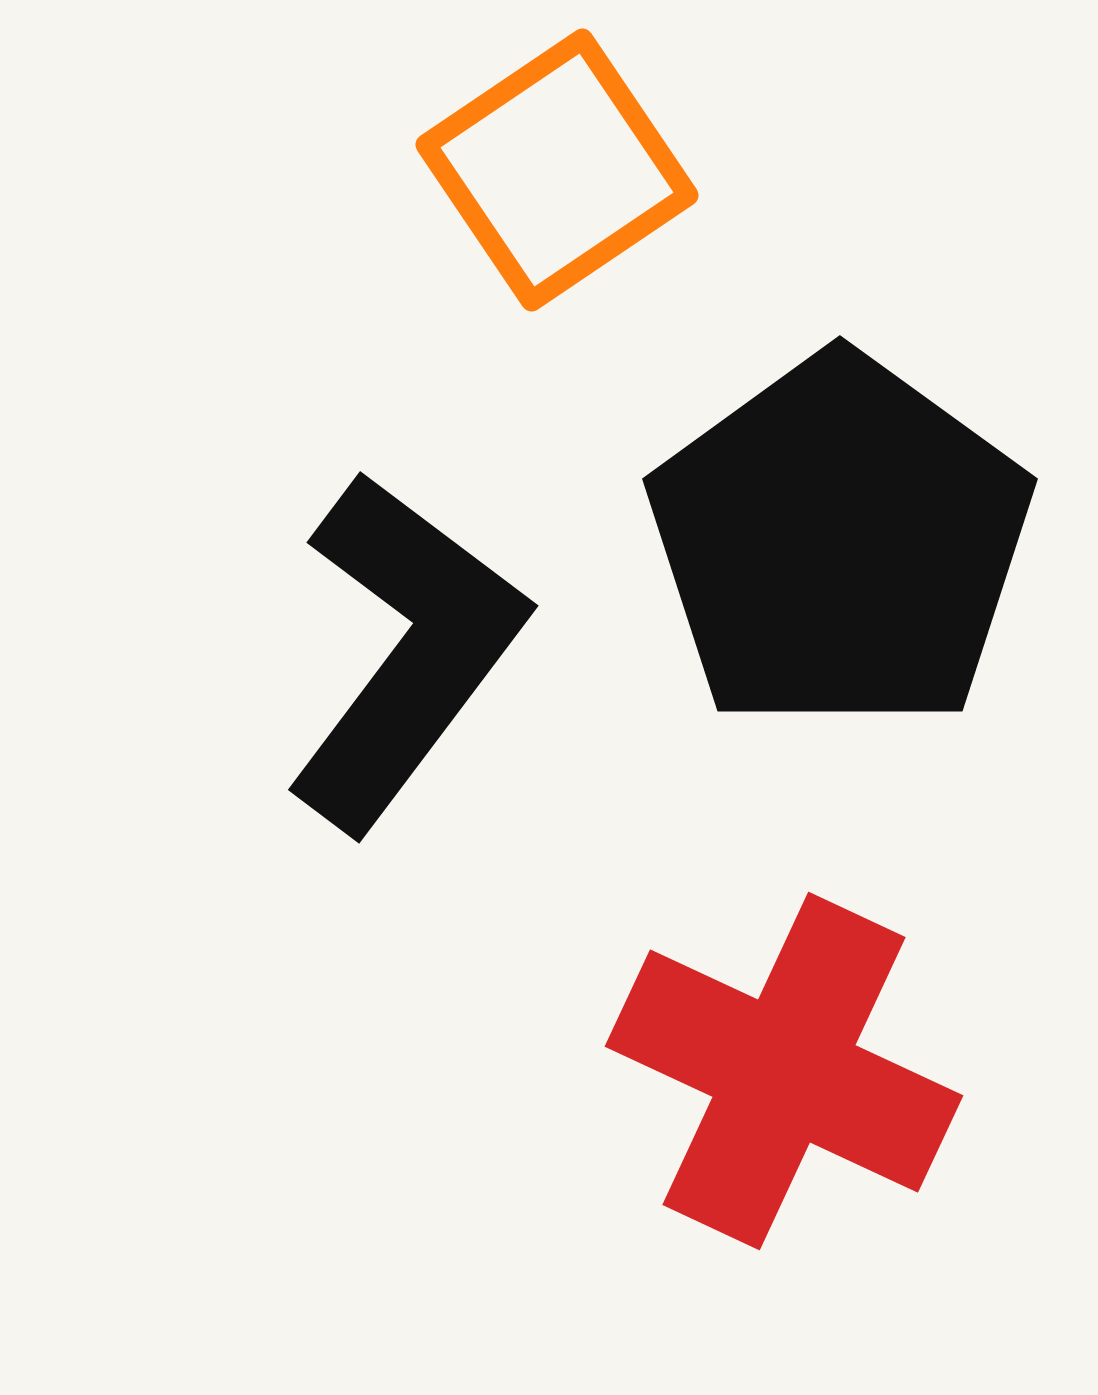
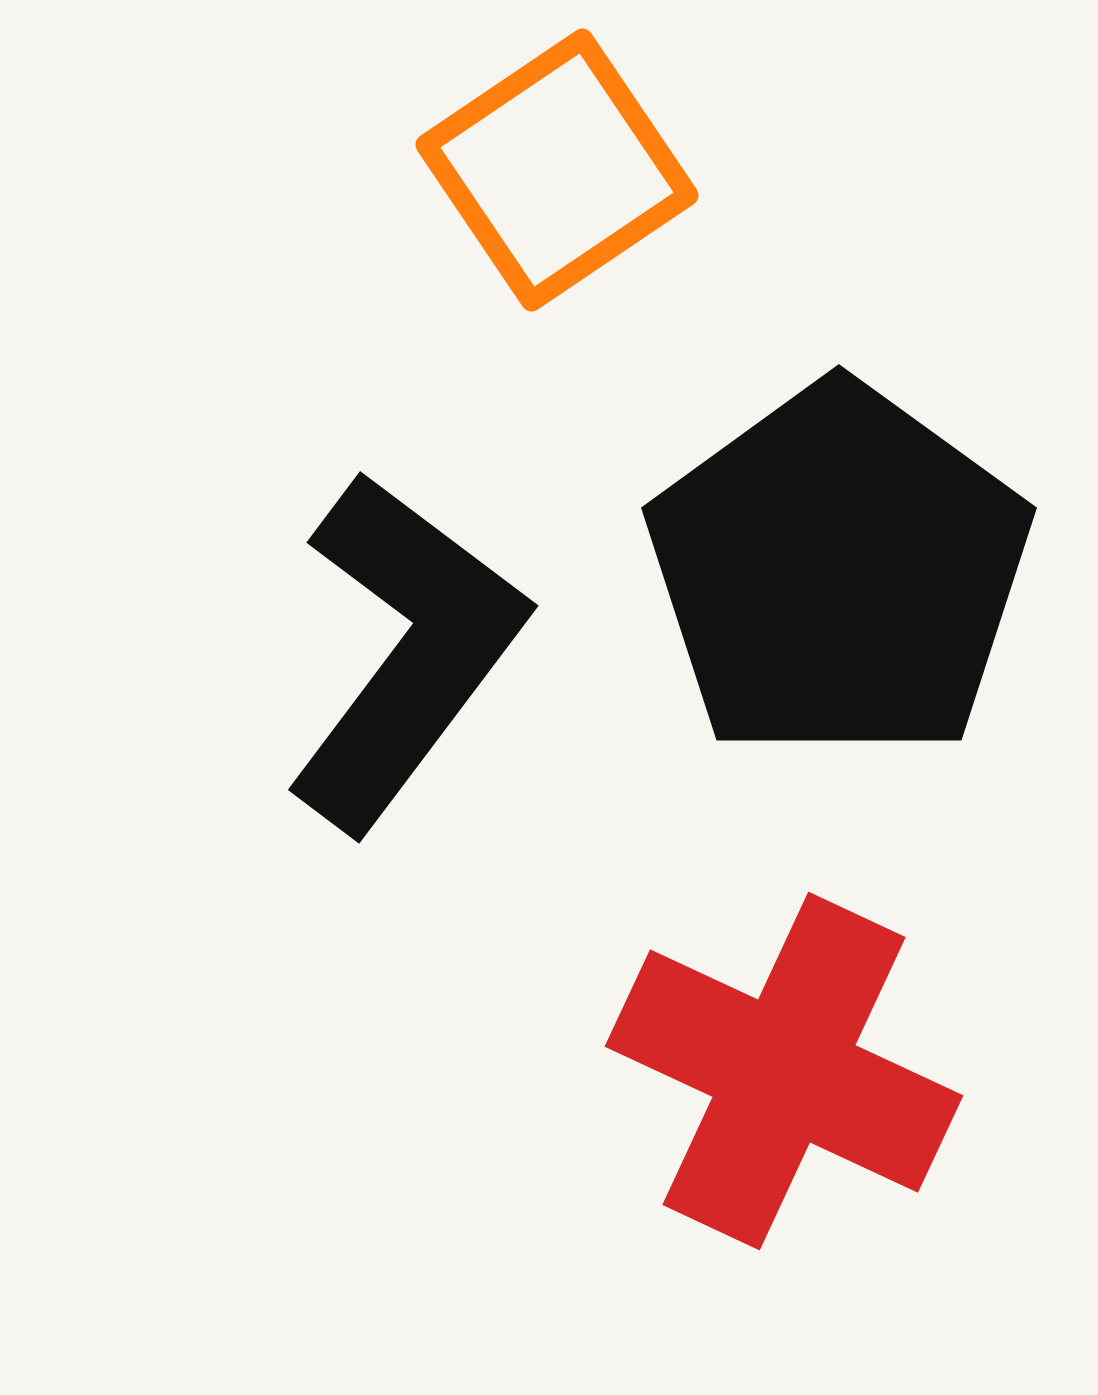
black pentagon: moved 1 px left, 29 px down
